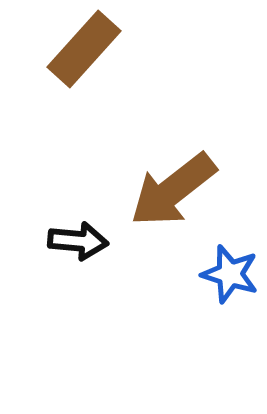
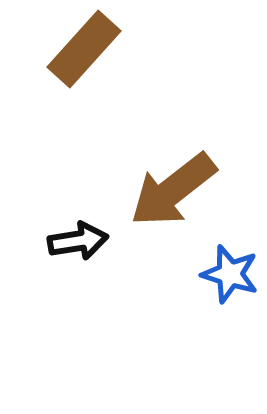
black arrow: rotated 14 degrees counterclockwise
